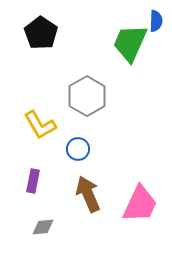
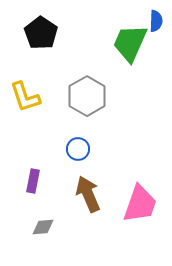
yellow L-shape: moved 15 px left, 28 px up; rotated 12 degrees clockwise
pink trapezoid: rotated 6 degrees counterclockwise
